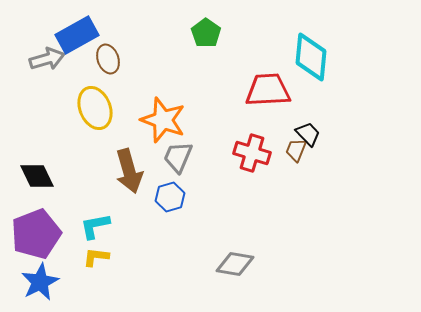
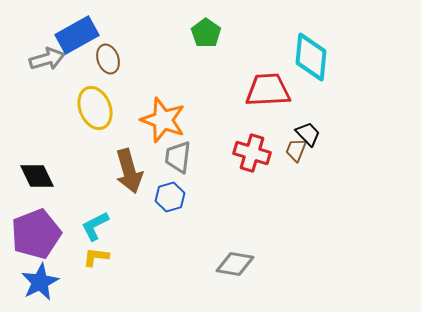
gray trapezoid: rotated 16 degrees counterclockwise
cyan L-shape: rotated 16 degrees counterclockwise
